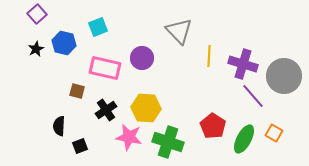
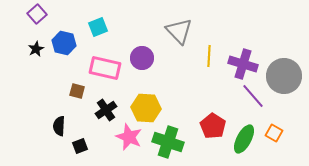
pink star: rotated 12 degrees clockwise
